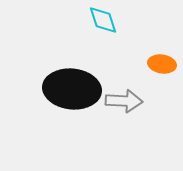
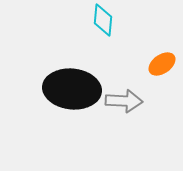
cyan diamond: rotated 24 degrees clockwise
orange ellipse: rotated 44 degrees counterclockwise
